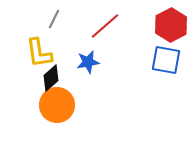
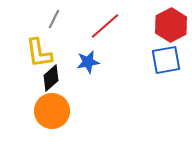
blue square: rotated 20 degrees counterclockwise
orange circle: moved 5 px left, 6 px down
